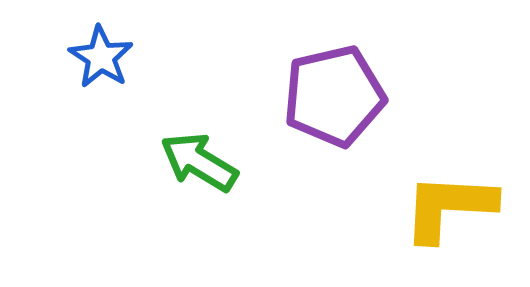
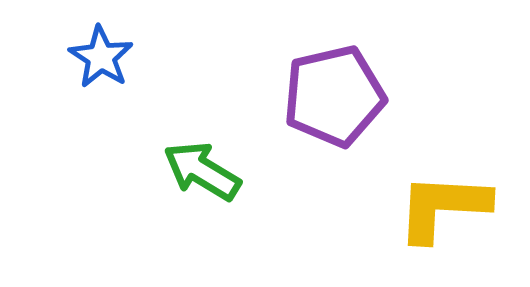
green arrow: moved 3 px right, 9 px down
yellow L-shape: moved 6 px left
